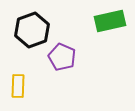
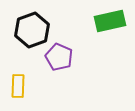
purple pentagon: moved 3 px left
